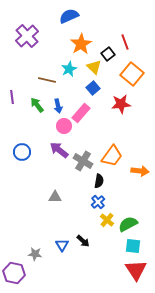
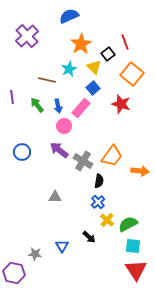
red star: rotated 24 degrees clockwise
pink rectangle: moved 5 px up
black arrow: moved 6 px right, 4 px up
blue triangle: moved 1 px down
